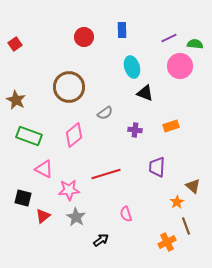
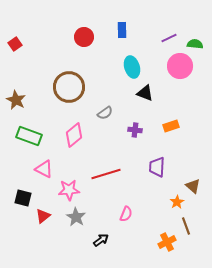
pink semicircle: rotated 140 degrees counterclockwise
